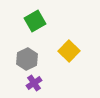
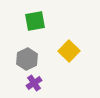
green square: rotated 20 degrees clockwise
